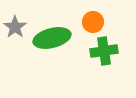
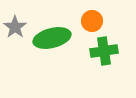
orange circle: moved 1 px left, 1 px up
